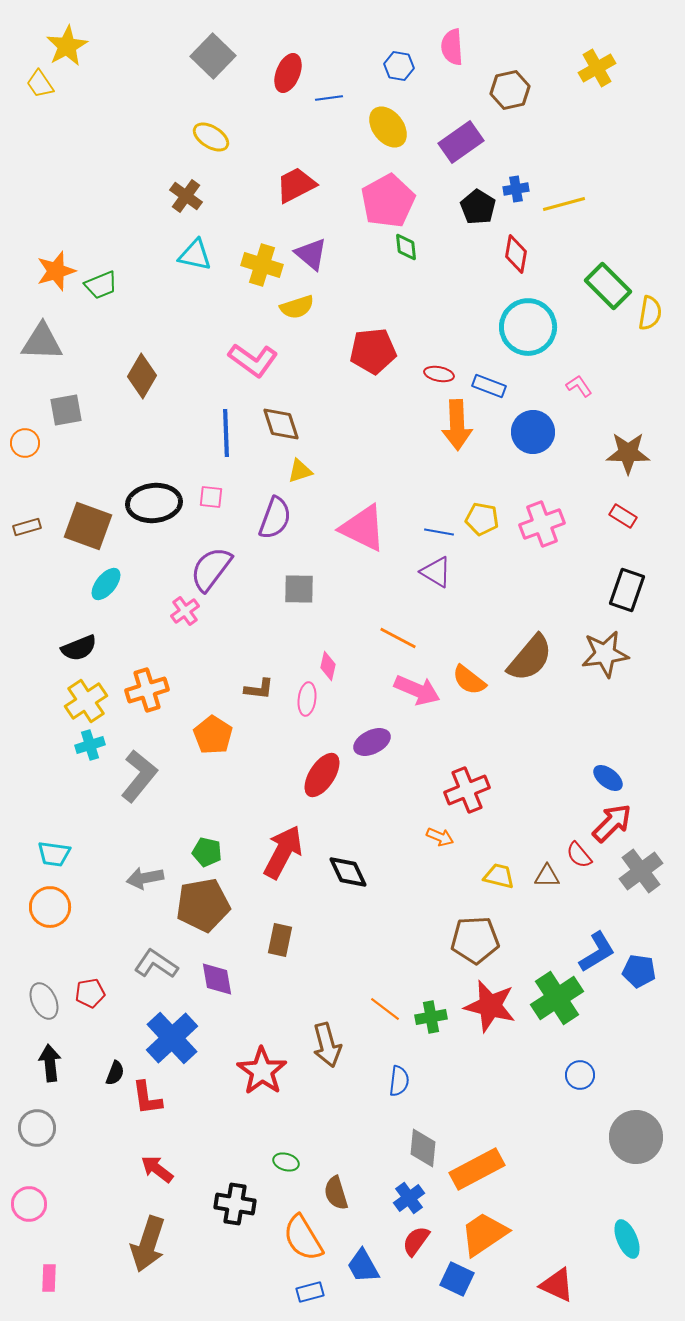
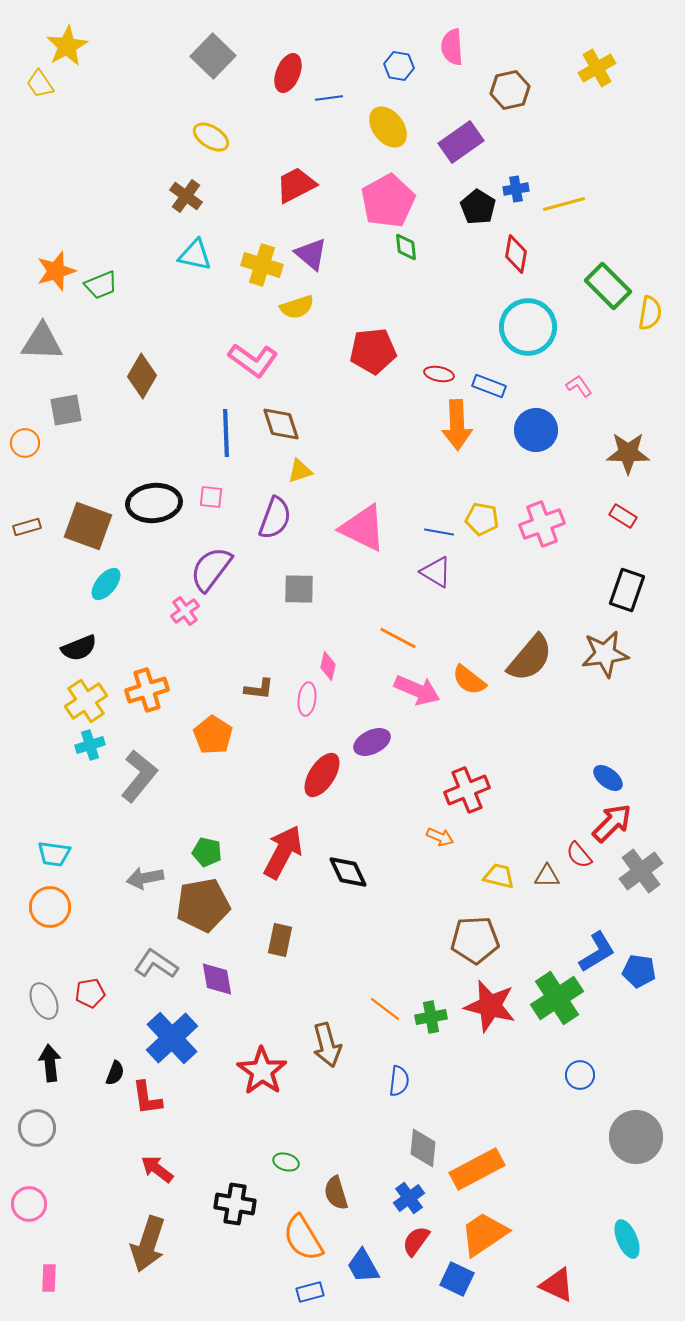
blue circle at (533, 432): moved 3 px right, 2 px up
